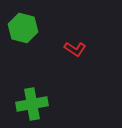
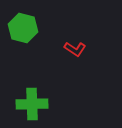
green cross: rotated 8 degrees clockwise
